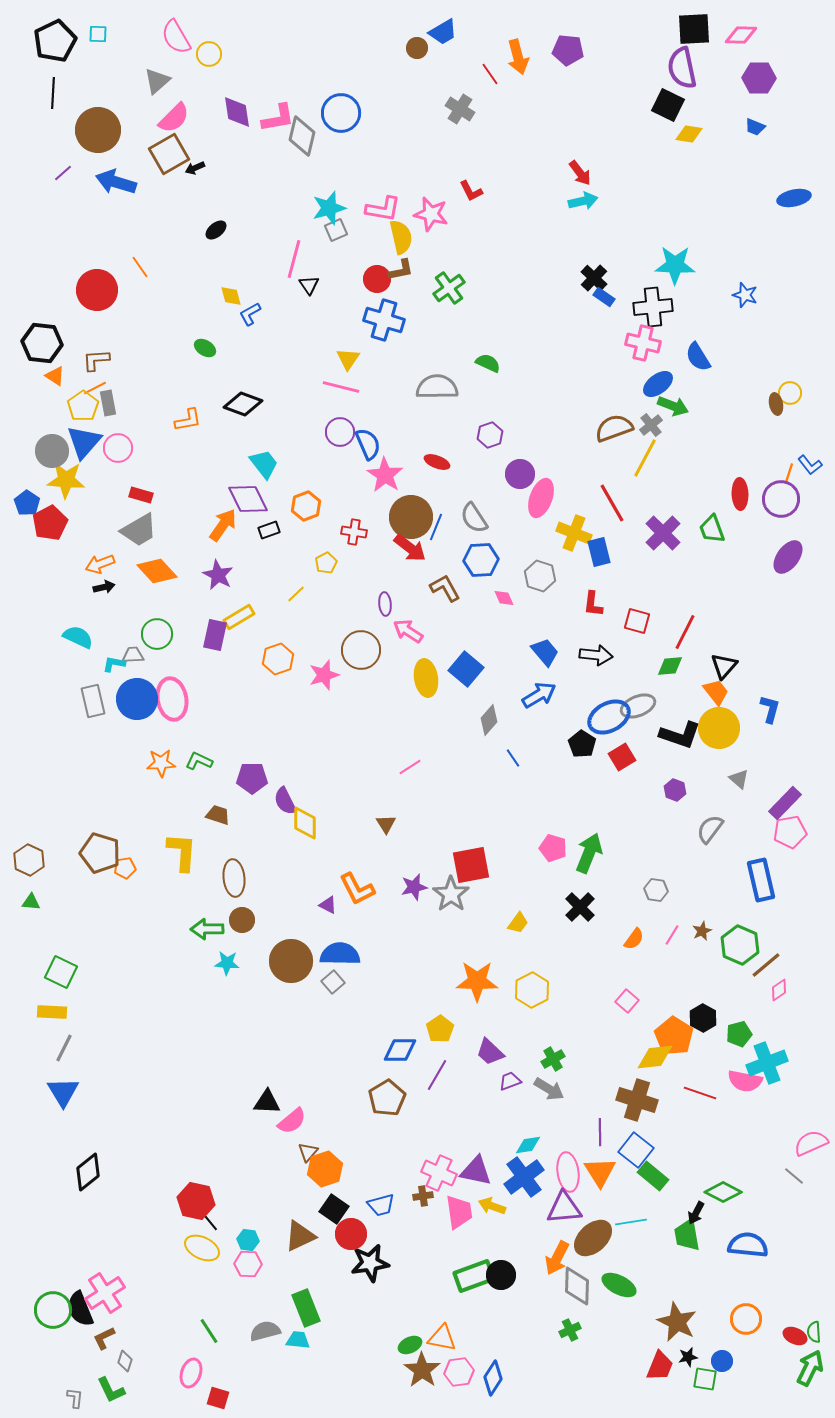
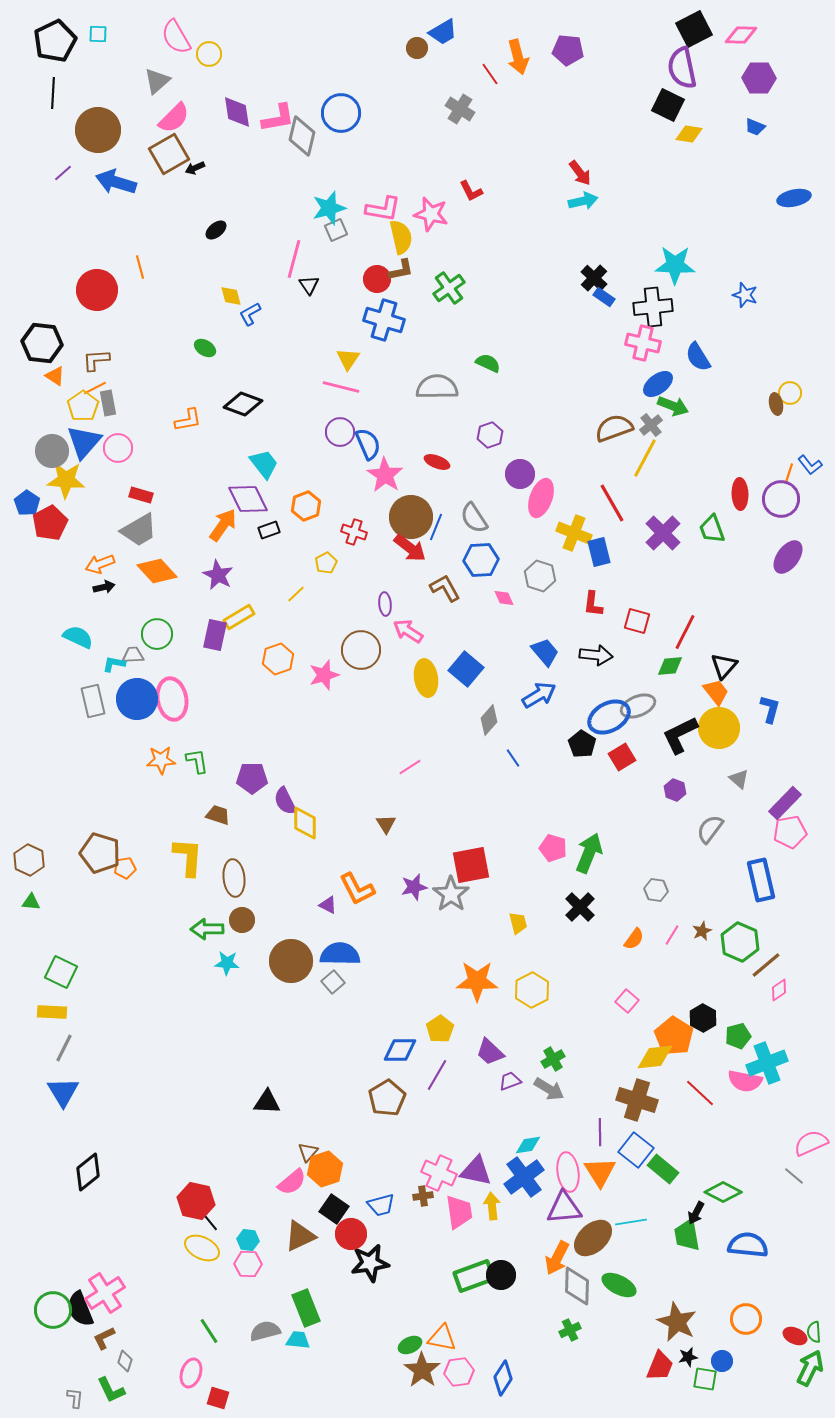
black square at (694, 29): rotated 24 degrees counterclockwise
orange line at (140, 267): rotated 20 degrees clockwise
red cross at (354, 532): rotated 10 degrees clockwise
black L-shape at (680, 735): rotated 135 degrees clockwise
green L-shape at (199, 761): moved 2 px left; rotated 56 degrees clockwise
orange star at (161, 763): moved 3 px up
yellow L-shape at (182, 852): moved 6 px right, 5 px down
yellow trapezoid at (518, 923): rotated 50 degrees counterclockwise
green hexagon at (740, 945): moved 3 px up
green pentagon at (739, 1034): moved 1 px left, 2 px down
red line at (700, 1093): rotated 24 degrees clockwise
pink semicircle at (292, 1121): moved 61 px down
green rectangle at (653, 1176): moved 10 px right, 7 px up
yellow arrow at (492, 1206): rotated 64 degrees clockwise
blue diamond at (493, 1378): moved 10 px right
